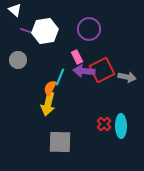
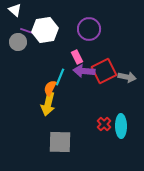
white hexagon: moved 1 px up
gray circle: moved 18 px up
red square: moved 2 px right, 1 px down
